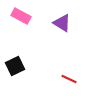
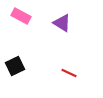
red line: moved 6 px up
